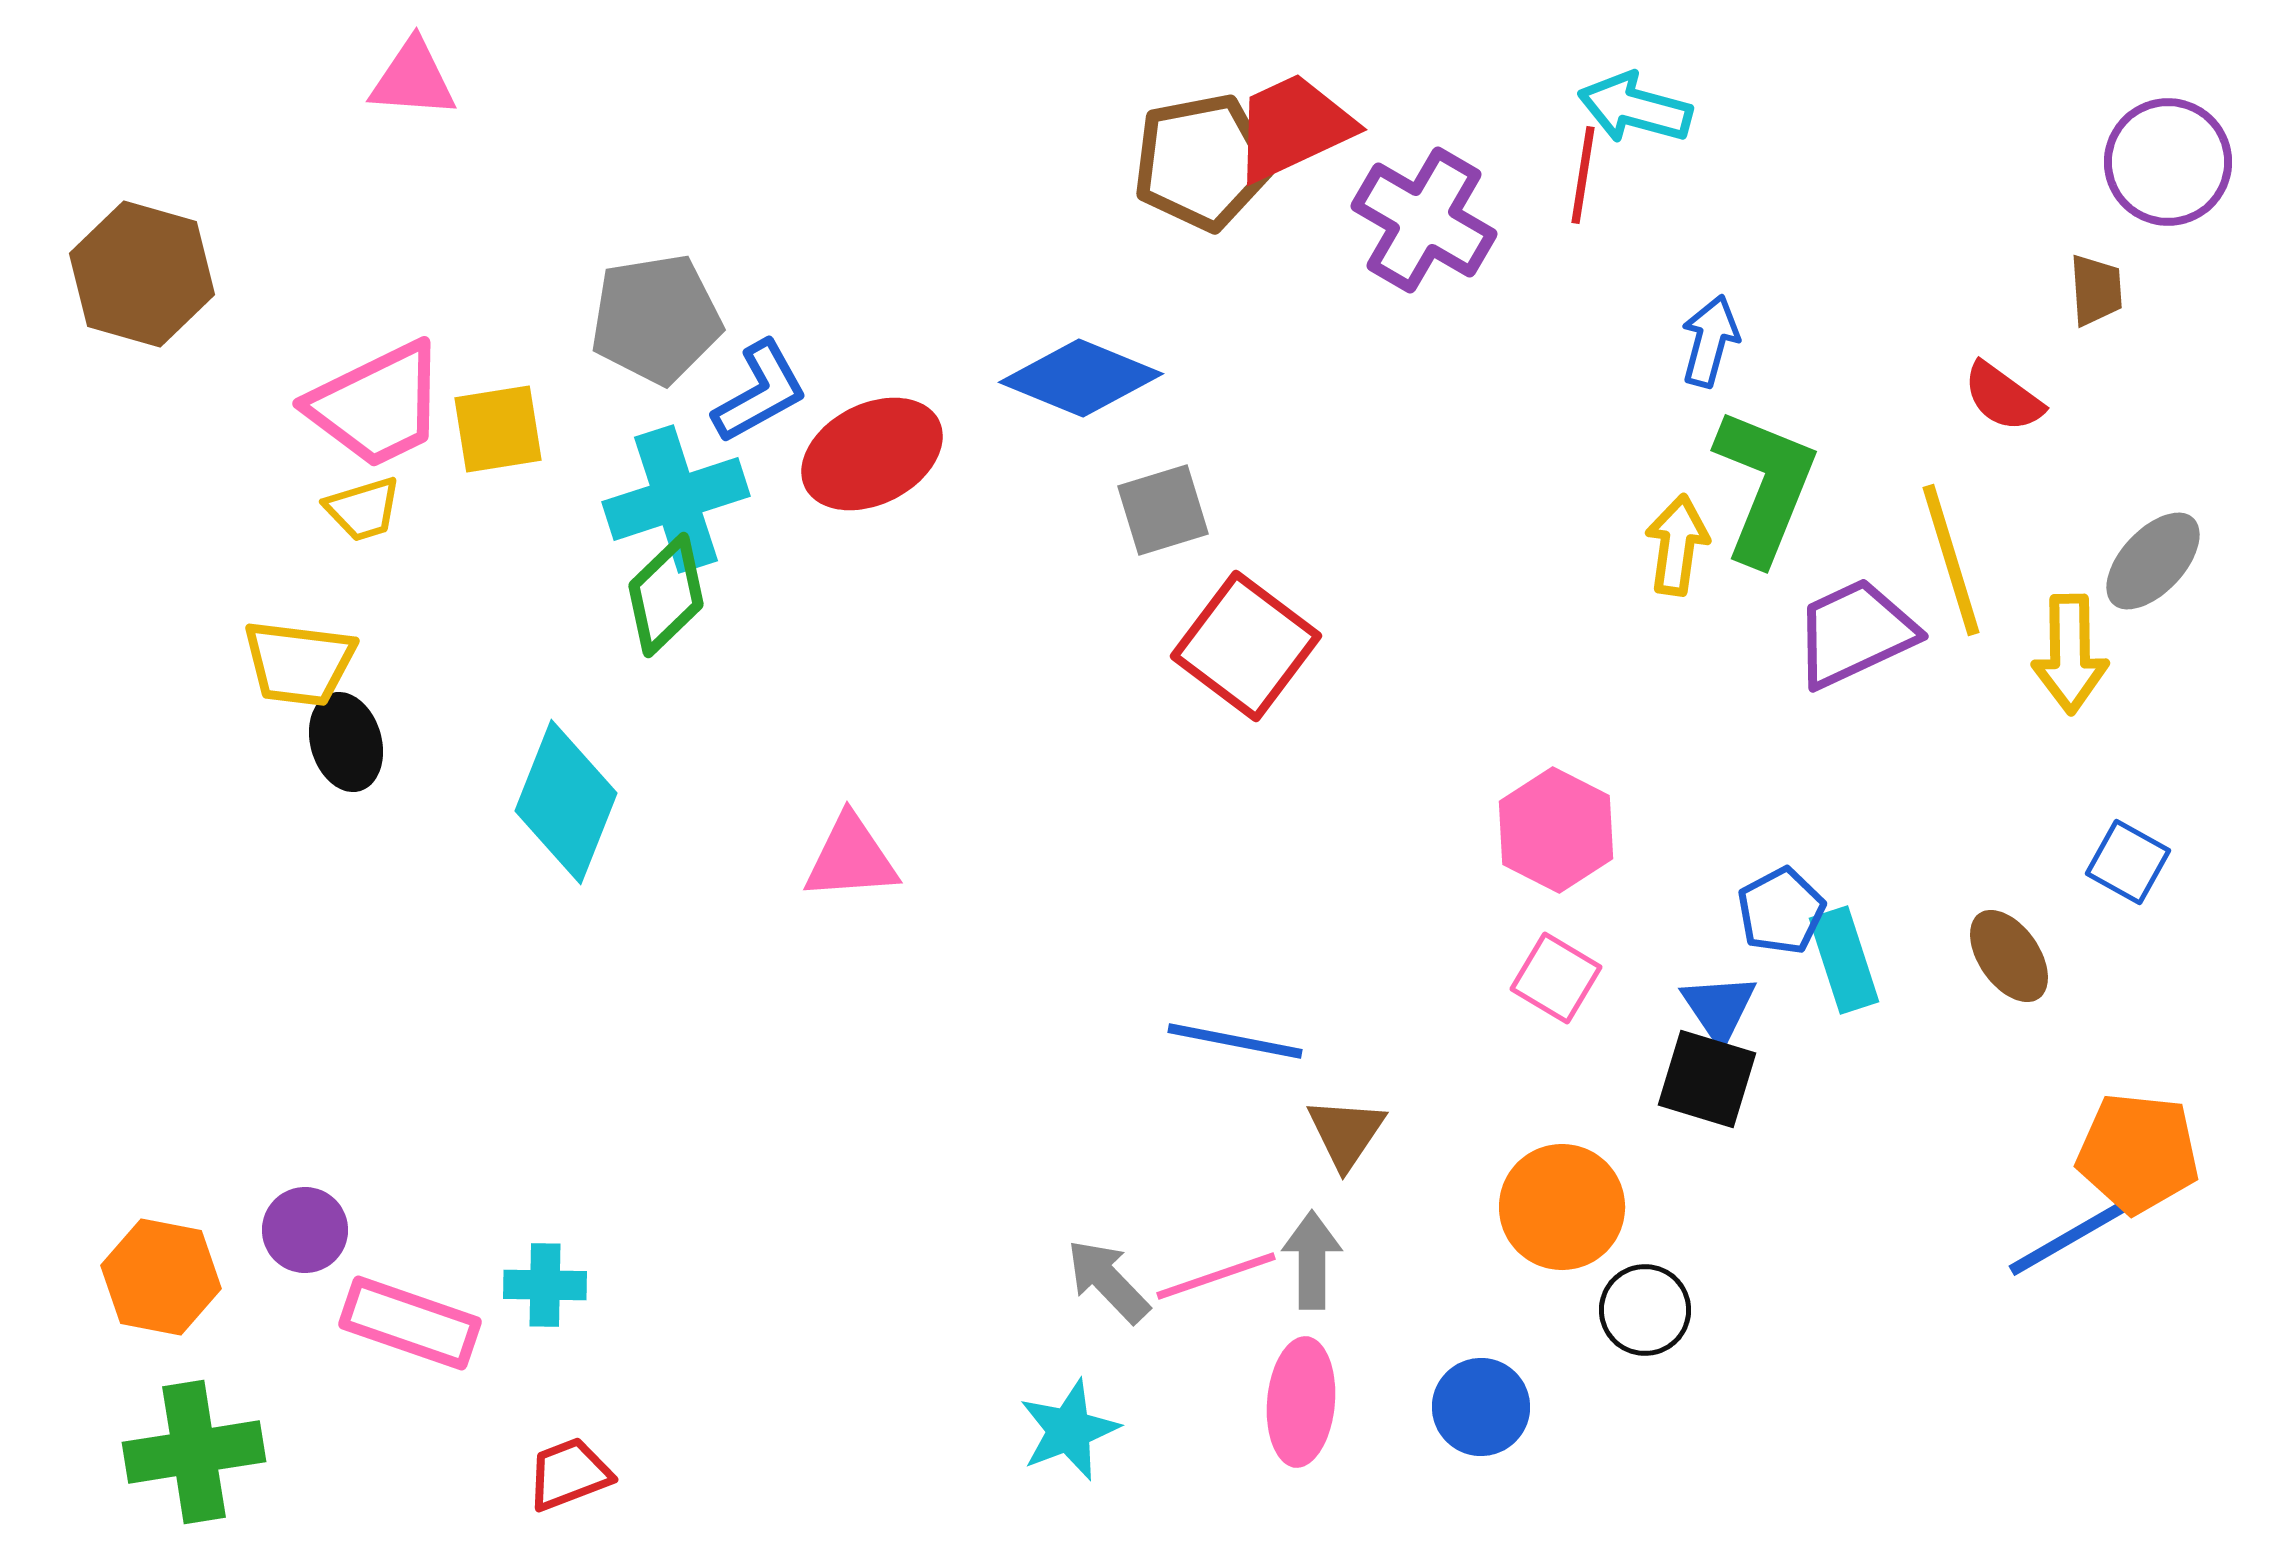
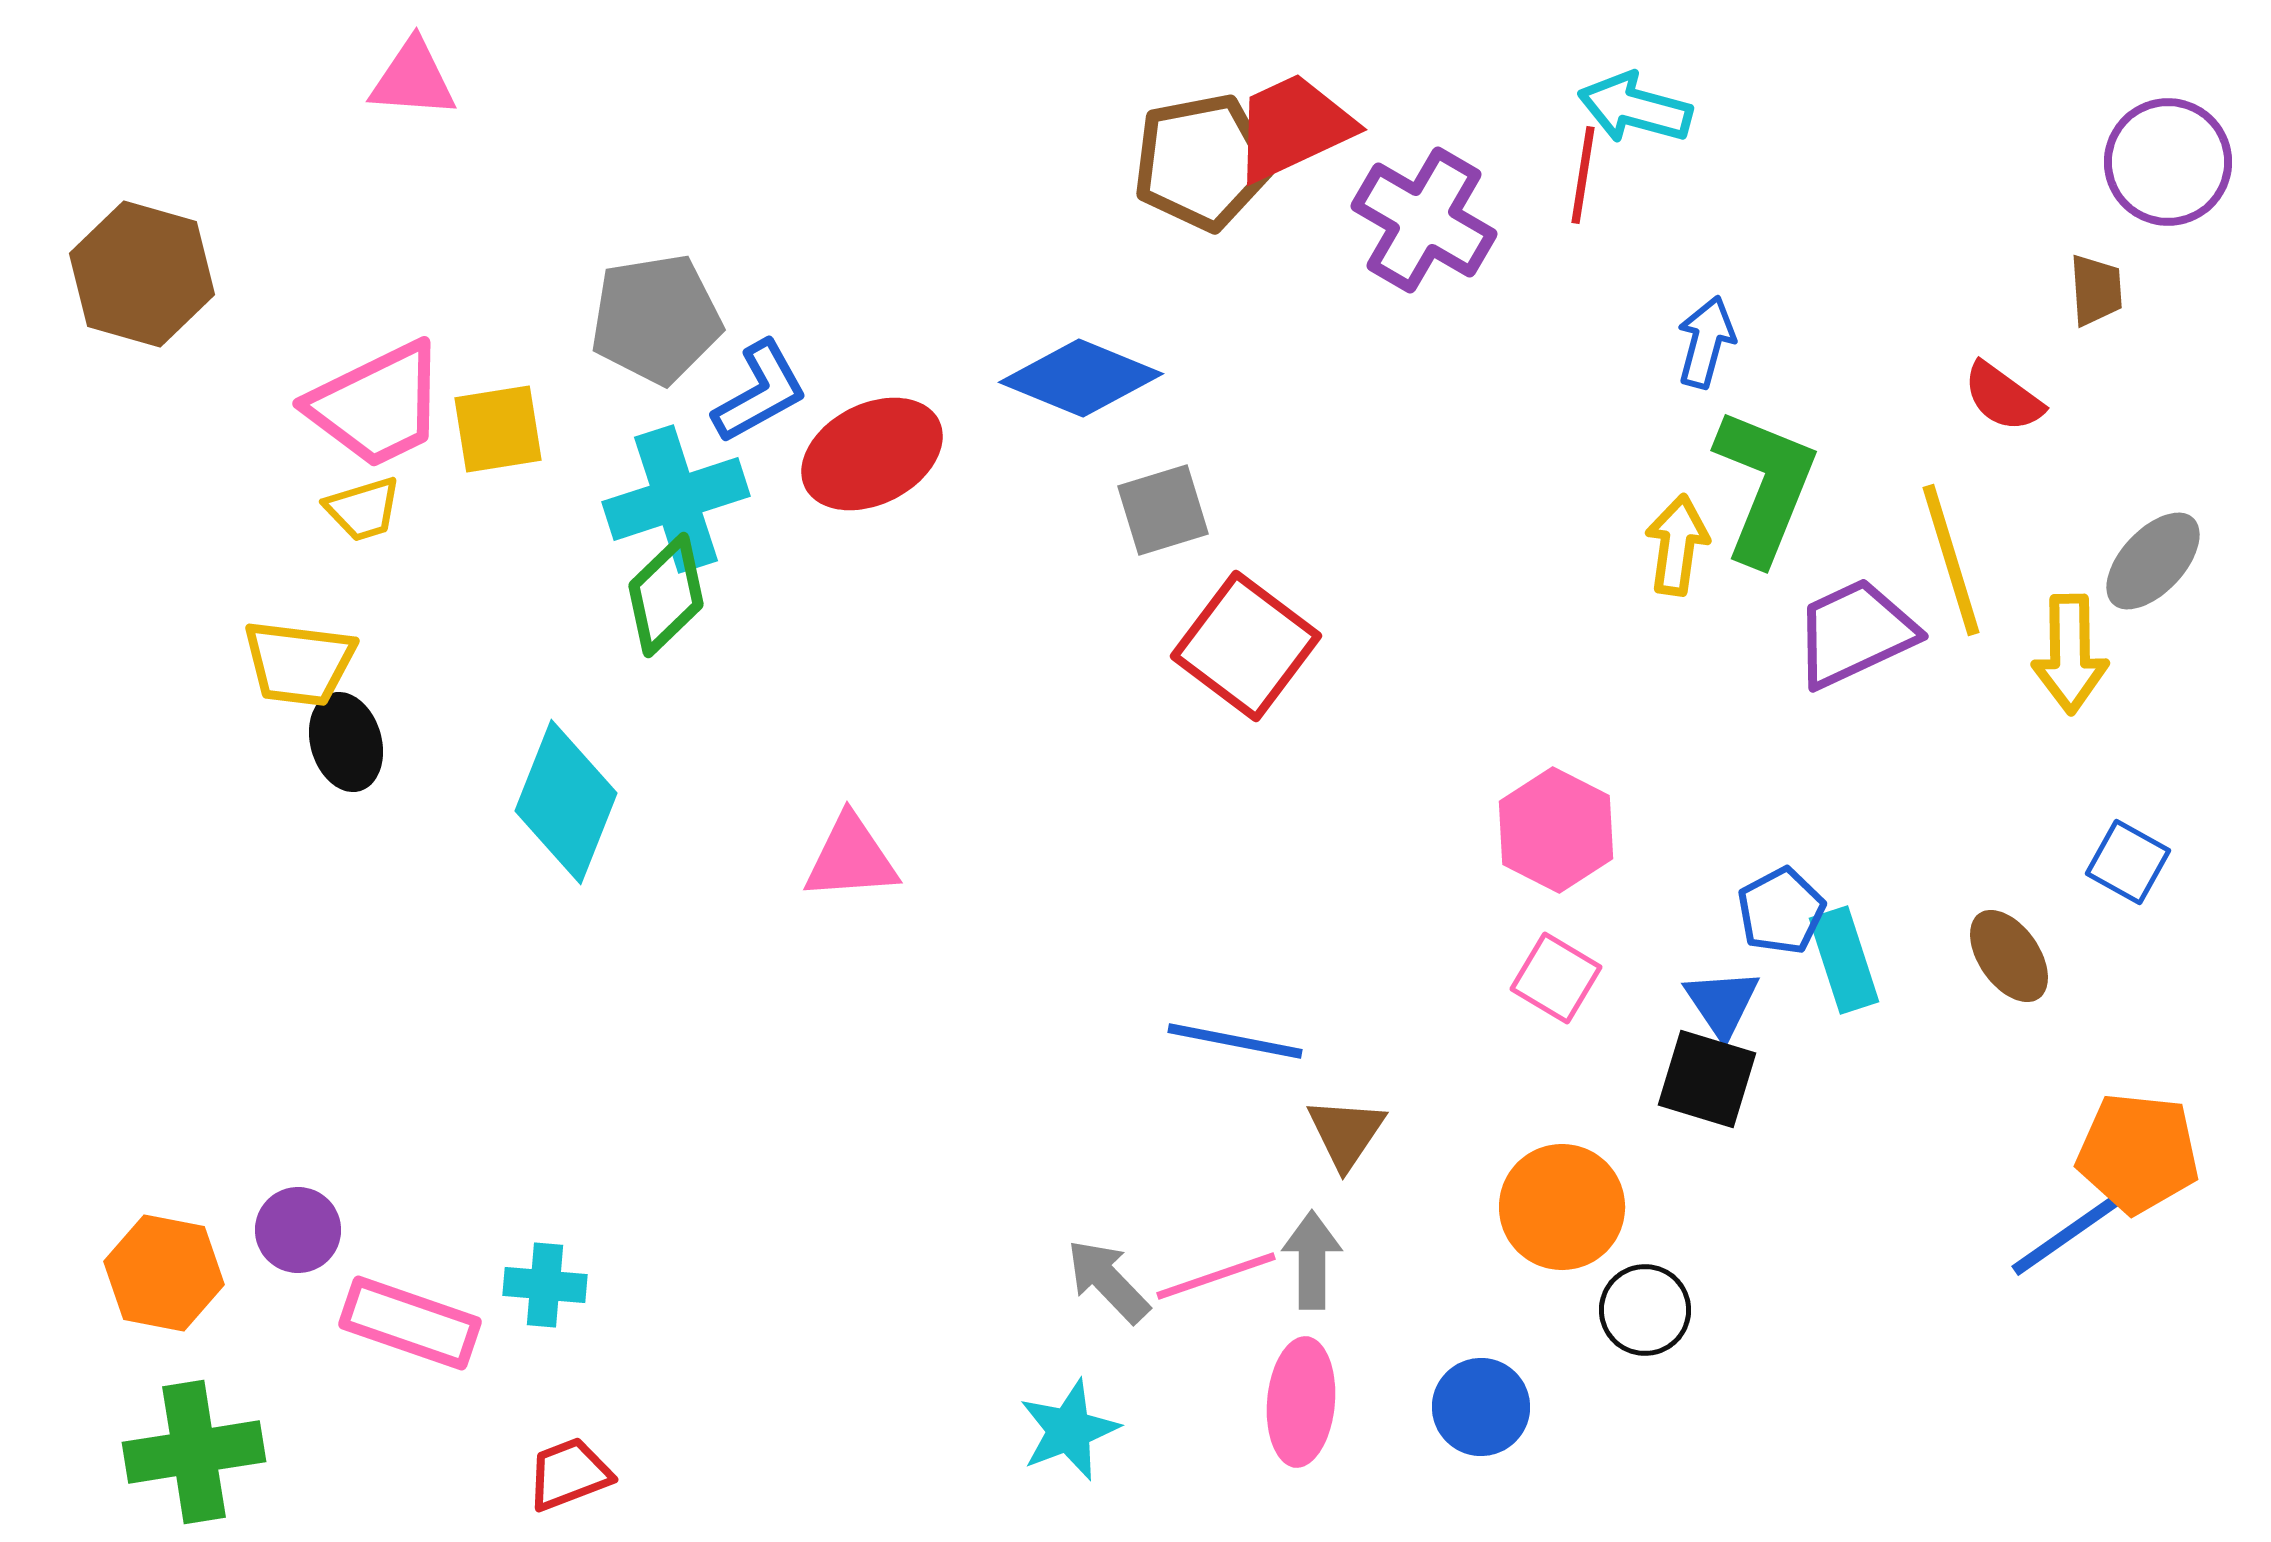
blue arrow at (1710, 341): moved 4 px left, 1 px down
blue triangle at (1719, 1008): moved 3 px right, 5 px up
purple circle at (305, 1230): moved 7 px left
blue line at (2072, 1236): moved 5 px up; rotated 5 degrees counterclockwise
orange hexagon at (161, 1277): moved 3 px right, 4 px up
cyan cross at (545, 1285): rotated 4 degrees clockwise
